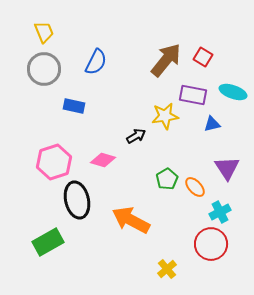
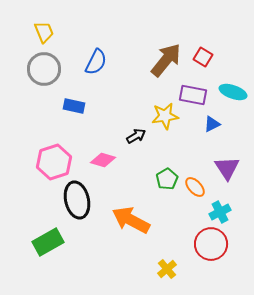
blue triangle: rotated 12 degrees counterclockwise
